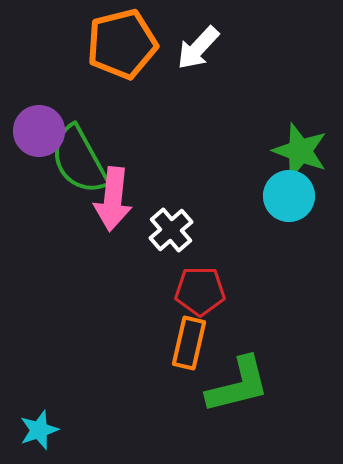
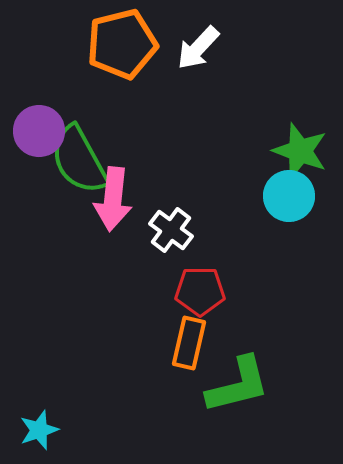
white cross: rotated 12 degrees counterclockwise
